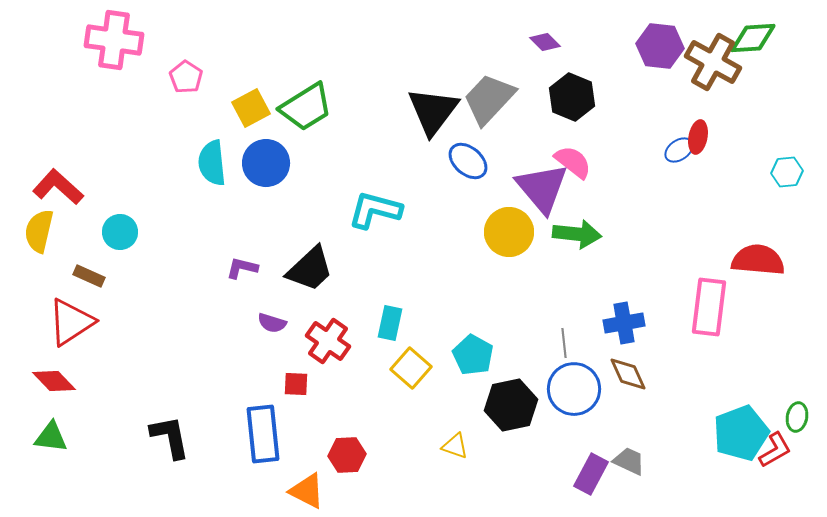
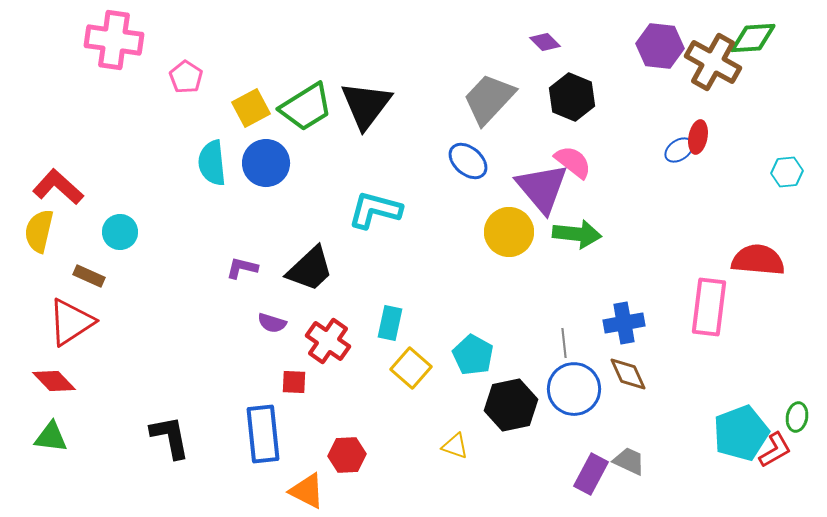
black triangle at (433, 111): moved 67 px left, 6 px up
red square at (296, 384): moved 2 px left, 2 px up
